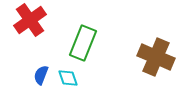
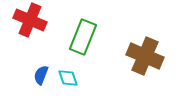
red cross: rotated 32 degrees counterclockwise
green rectangle: moved 6 px up
brown cross: moved 11 px left, 1 px up
